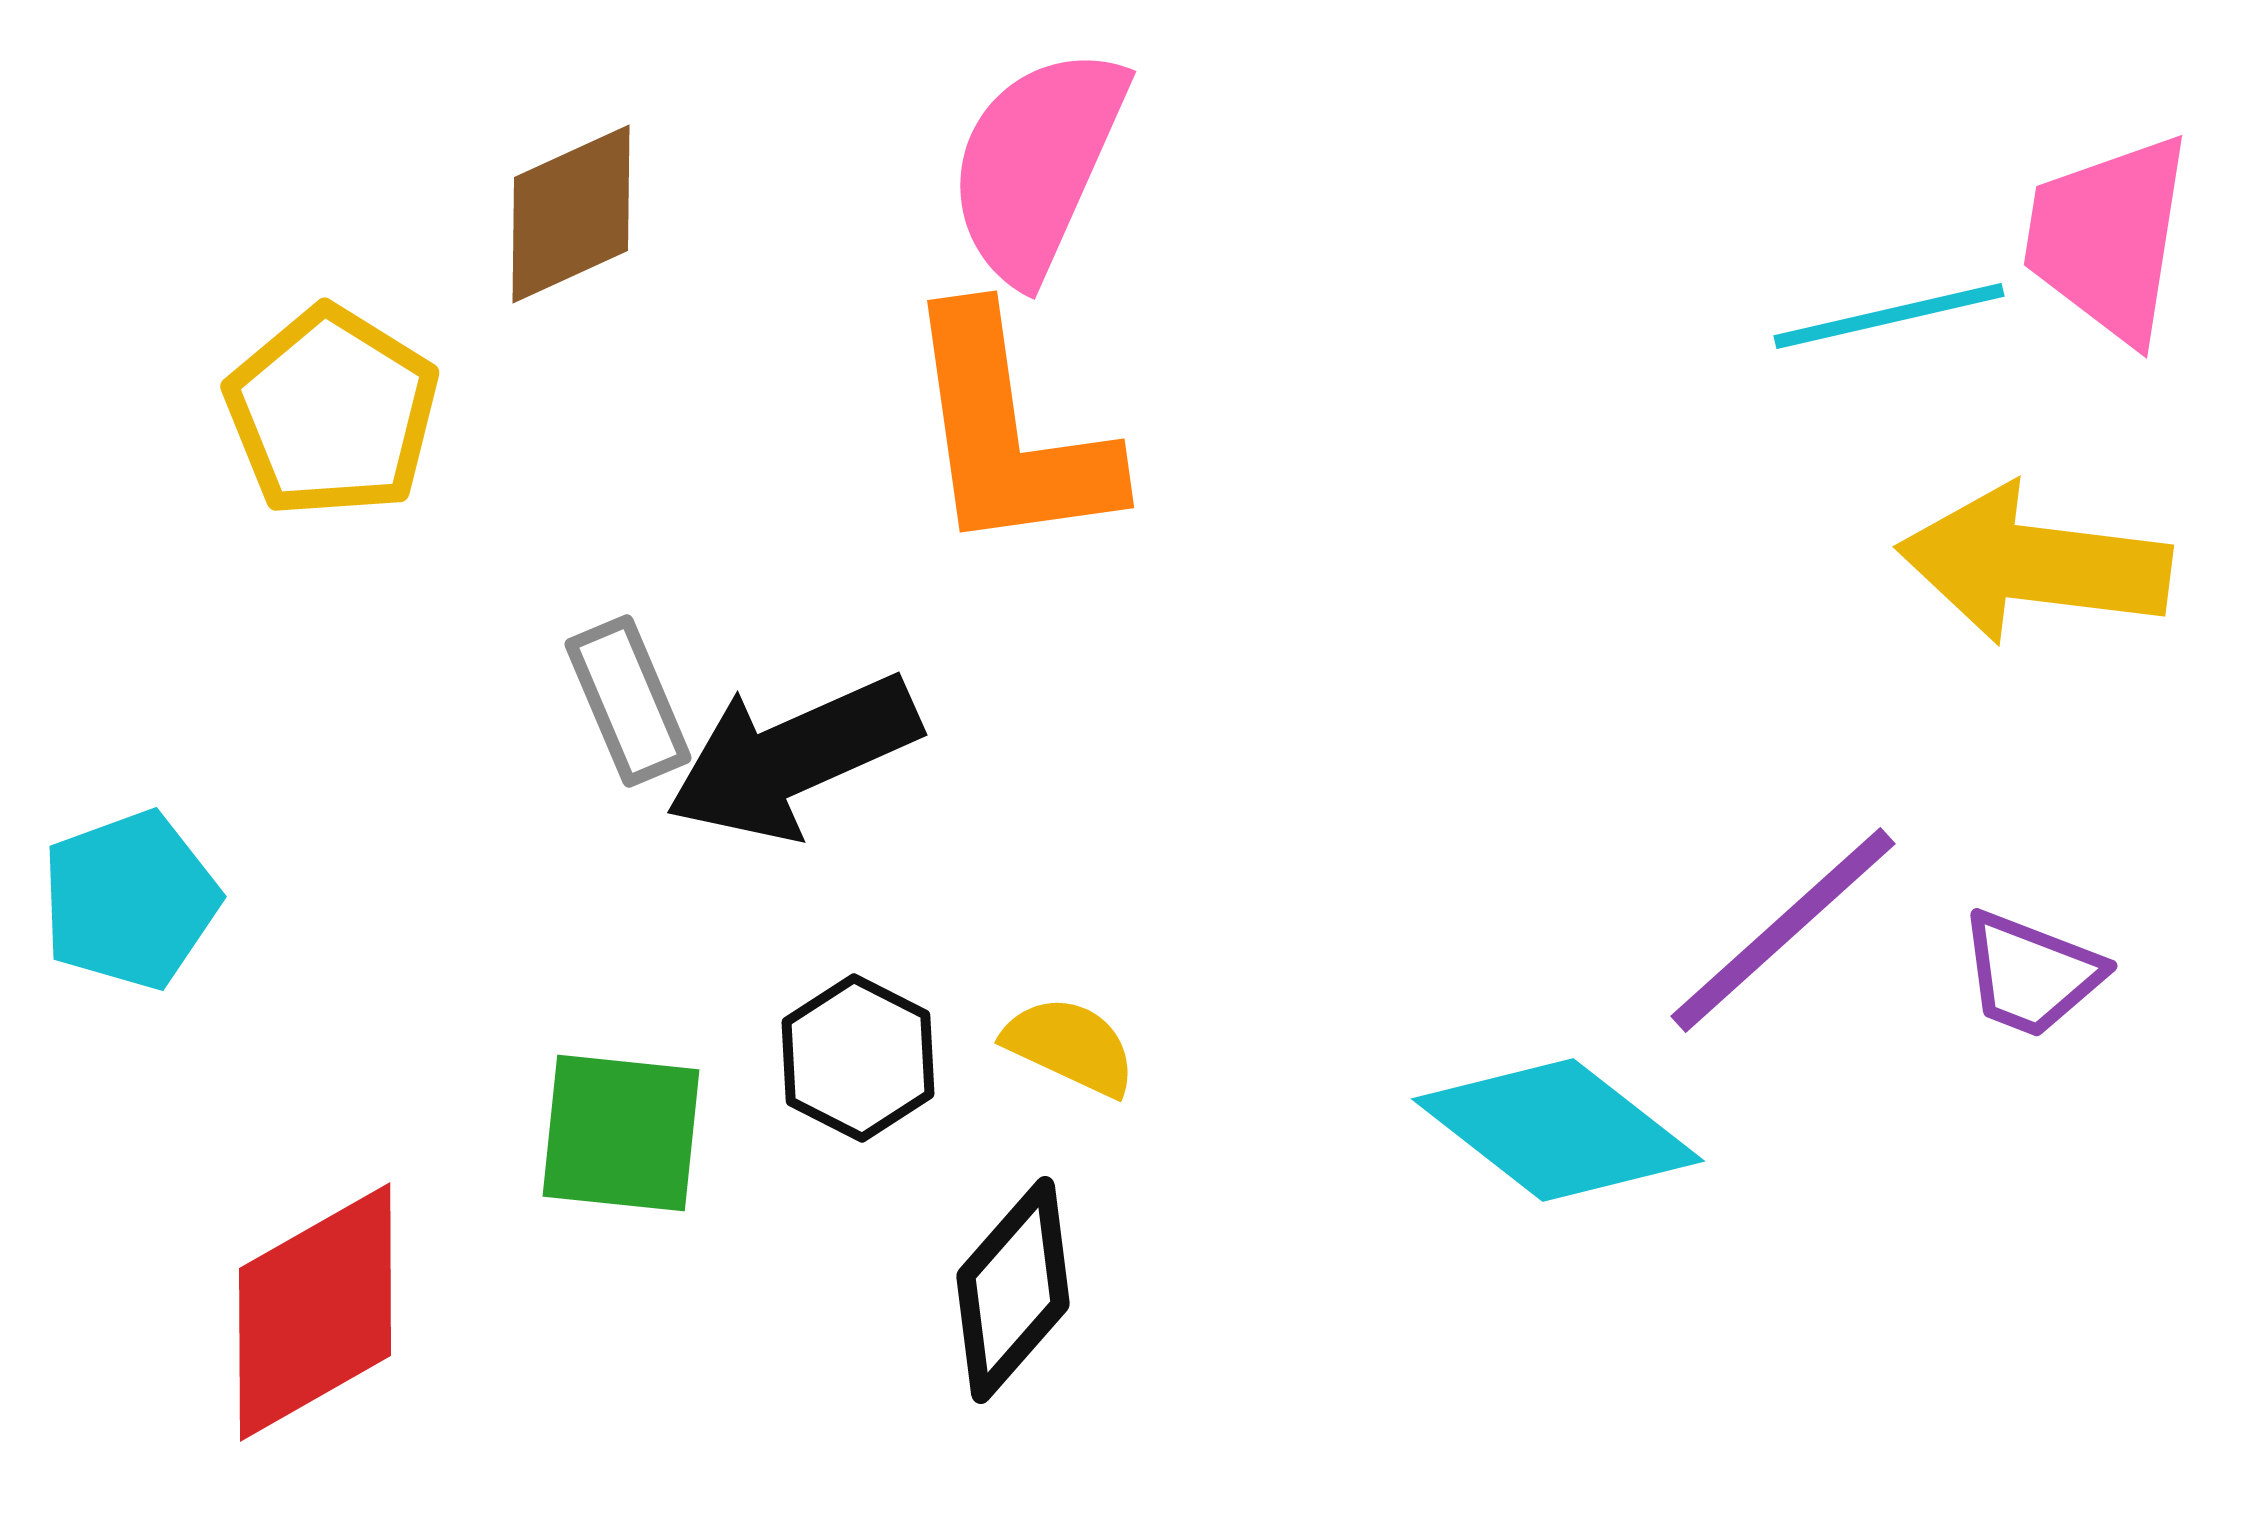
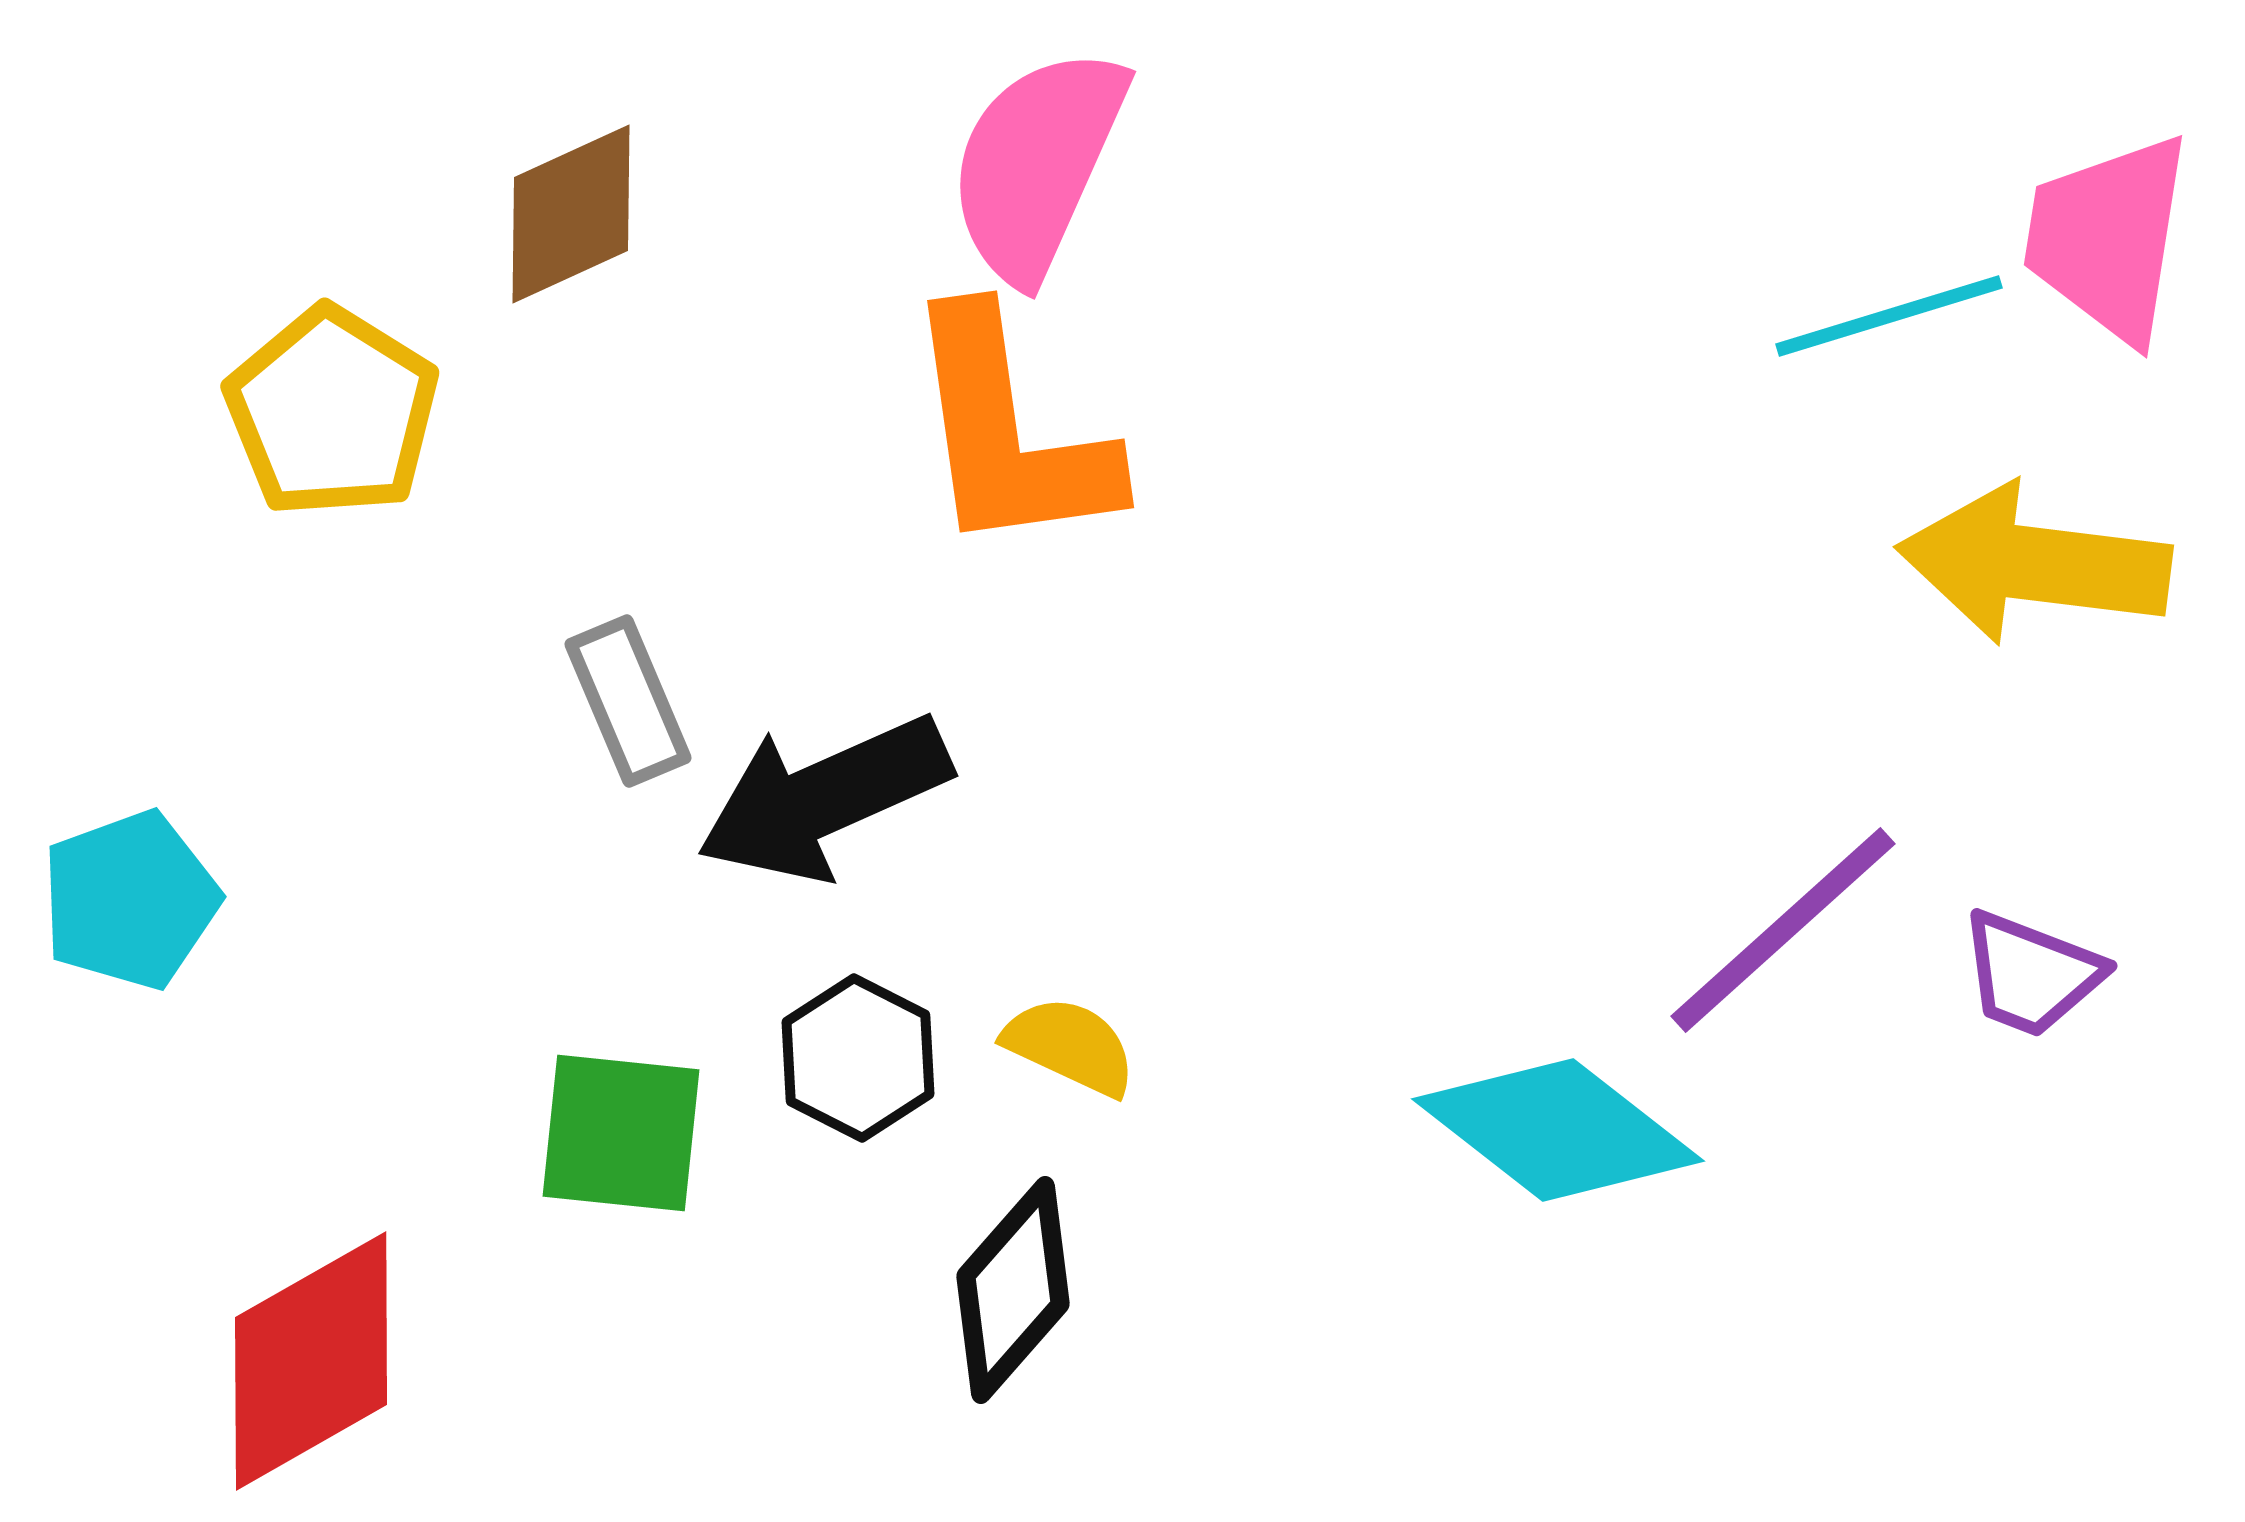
cyan line: rotated 4 degrees counterclockwise
black arrow: moved 31 px right, 41 px down
red diamond: moved 4 px left, 49 px down
